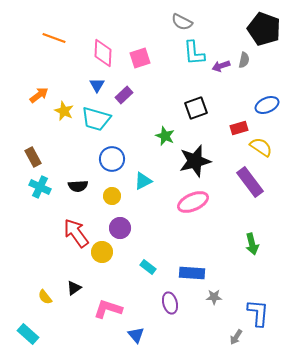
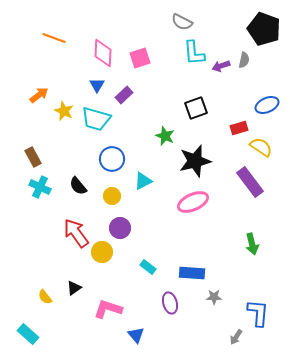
black semicircle at (78, 186): rotated 54 degrees clockwise
